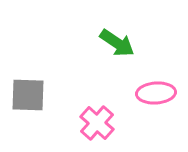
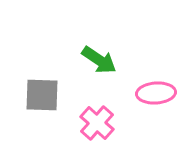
green arrow: moved 18 px left, 17 px down
gray square: moved 14 px right
